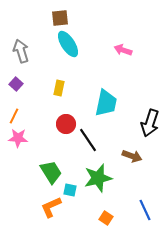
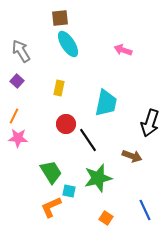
gray arrow: rotated 15 degrees counterclockwise
purple square: moved 1 px right, 3 px up
cyan square: moved 1 px left, 1 px down
